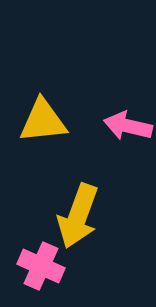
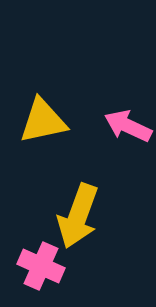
yellow triangle: rotated 6 degrees counterclockwise
pink arrow: rotated 12 degrees clockwise
